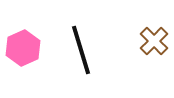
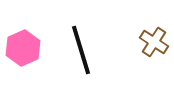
brown cross: moved 1 px down; rotated 12 degrees counterclockwise
